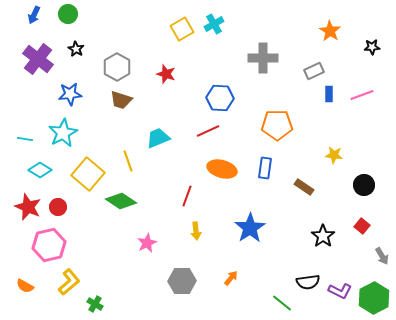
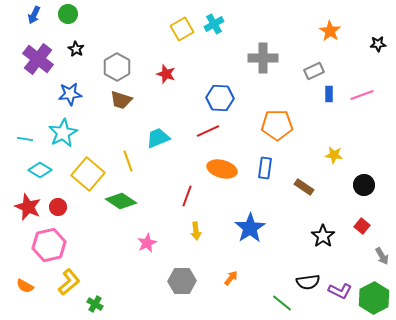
black star at (372, 47): moved 6 px right, 3 px up
